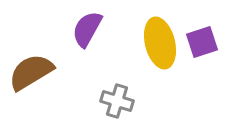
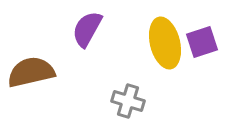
yellow ellipse: moved 5 px right
brown semicircle: rotated 18 degrees clockwise
gray cross: moved 11 px right
